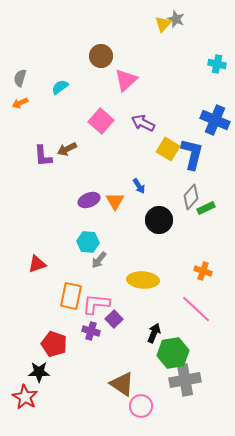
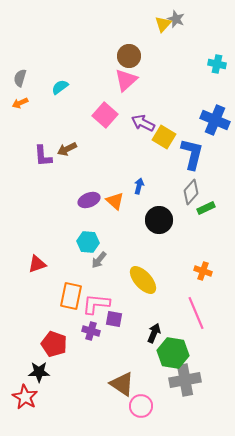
brown circle: moved 28 px right
pink square: moved 4 px right, 6 px up
yellow square: moved 4 px left, 12 px up
blue arrow: rotated 133 degrees counterclockwise
gray diamond: moved 5 px up
orange triangle: rotated 18 degrees counterclockwise
yellow ellipse: rotated 44 degrees clockwise
pink line: moved 4 px down; rotated 24 degrees clockwise
purple square: rotated 36 degrees counterclockwise
green hexagon: rotated 20 degrees clockwise
